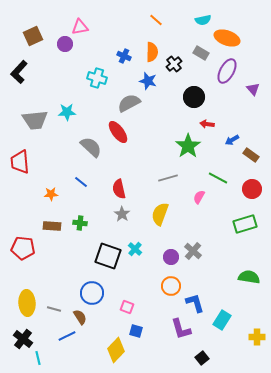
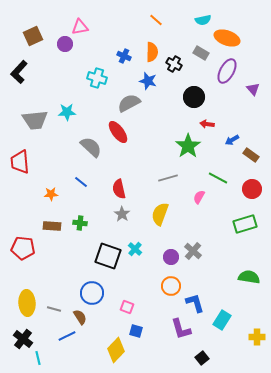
black cross at (174, 64): rotated 21 degrees counterclockwise
